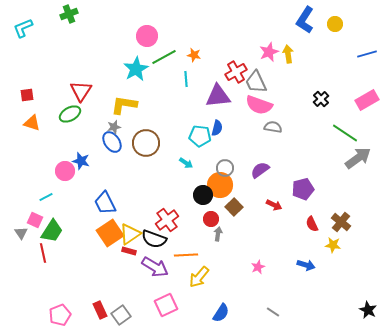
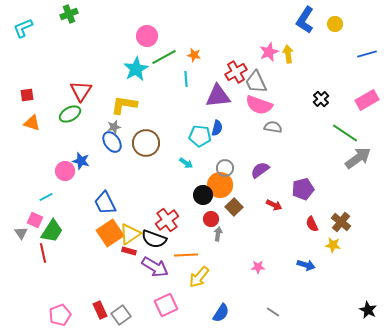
pink star at (258, 267): rotated 24 degrees clockwise
